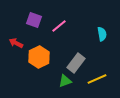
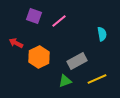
purple square: moved 4 px up
pink line: moved 5 px up
gray rectangle: moved 1 px right, 2 px up; rotated 24 degrees clockwise
